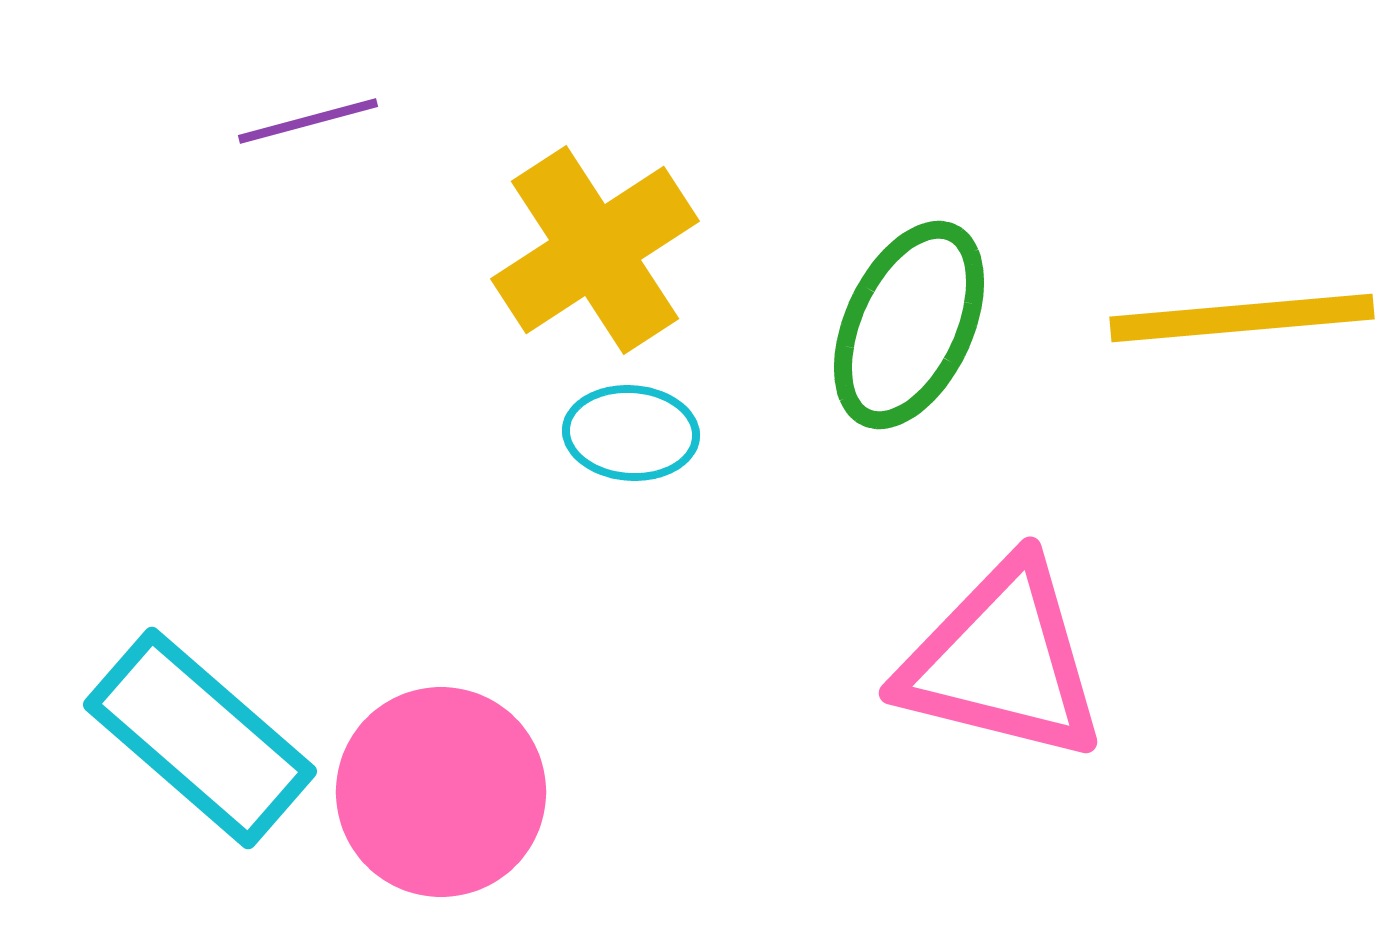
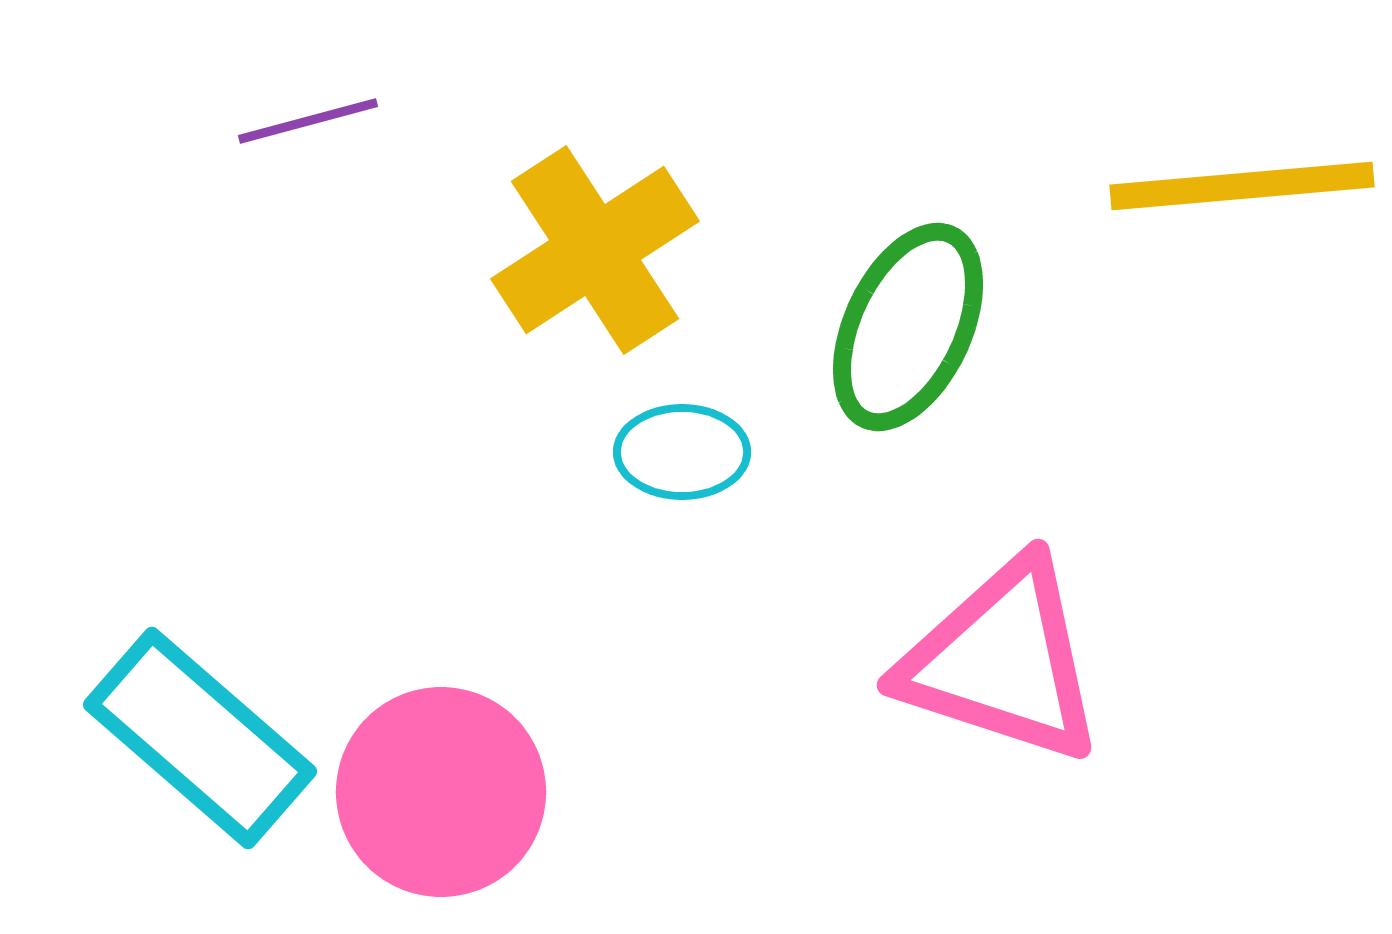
yellow line: moved 132 px up
green ellipse: moved 1 px left, 2 px down
cyan ellipse: moved 51 px right, 19 px down; rotated 4 degrees counterclockwise
pink triangle: rotated 4 degrees clockwise
